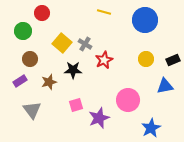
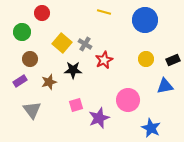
green circle: moved 1 px left, 1 px down
blue star: rotated 18 degrees counterclockwise
